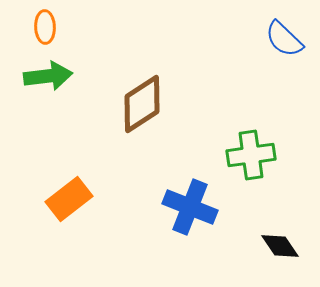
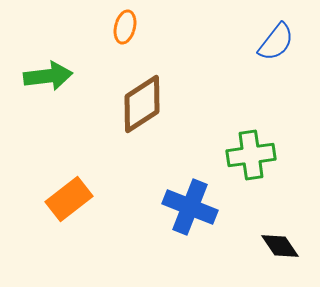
orange ellipse: moved 80 px right; rotated 16 degrees clockwise
blue semicircle: moved 8 px left, 3 px down; rotated 96 degrees counterclockwise
